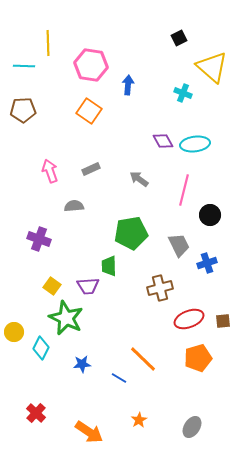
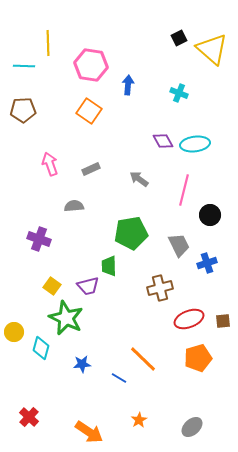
yellow triangle: moved 18 px up
cyan cross: moved 4 px left
pink arrow: moved 7 px up
purple trapezoid: rotated 10 degrees counterclockwise
cyan diamond: rotated 10 degrees counterclockwise
red cross: moved 7 px left, 4 px down
gray ellipse: rotated 15 degrees clockwise
